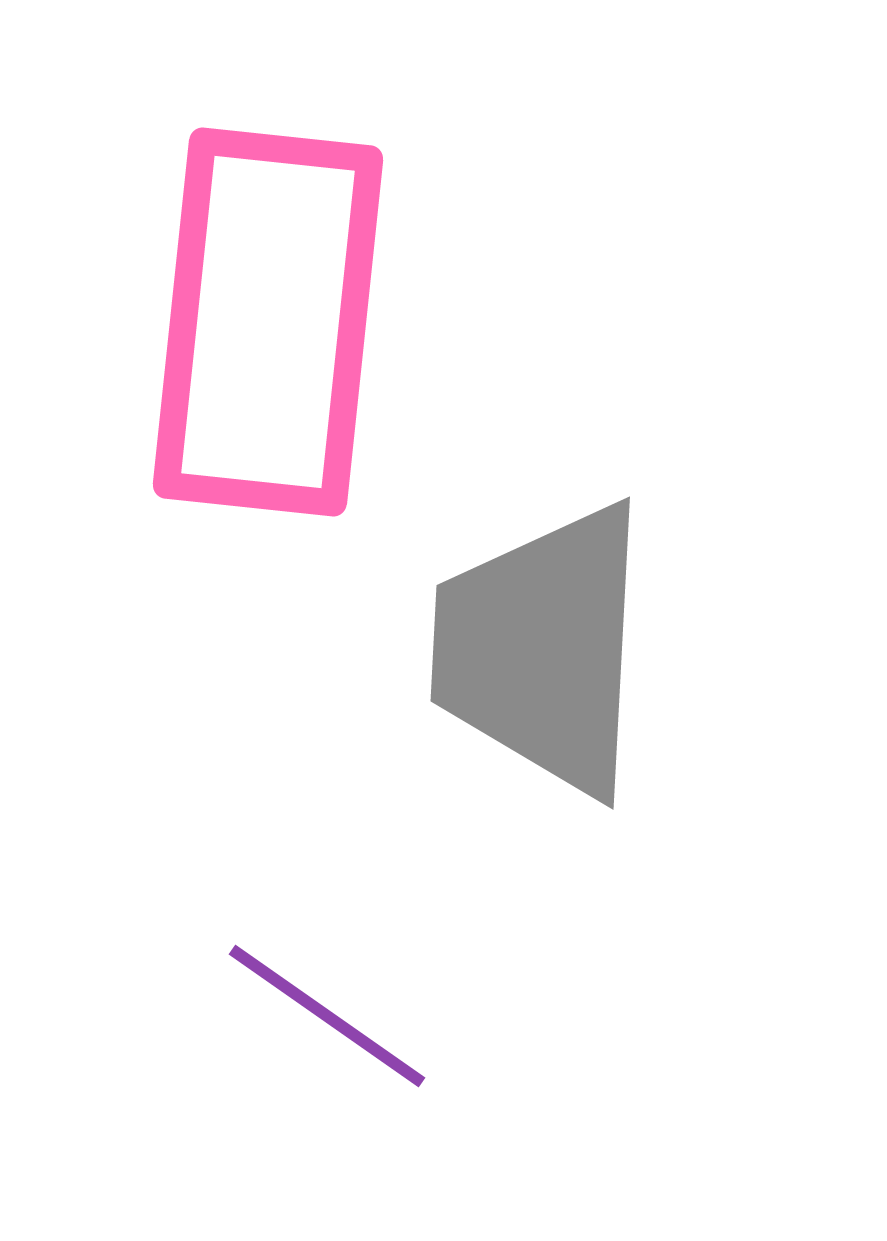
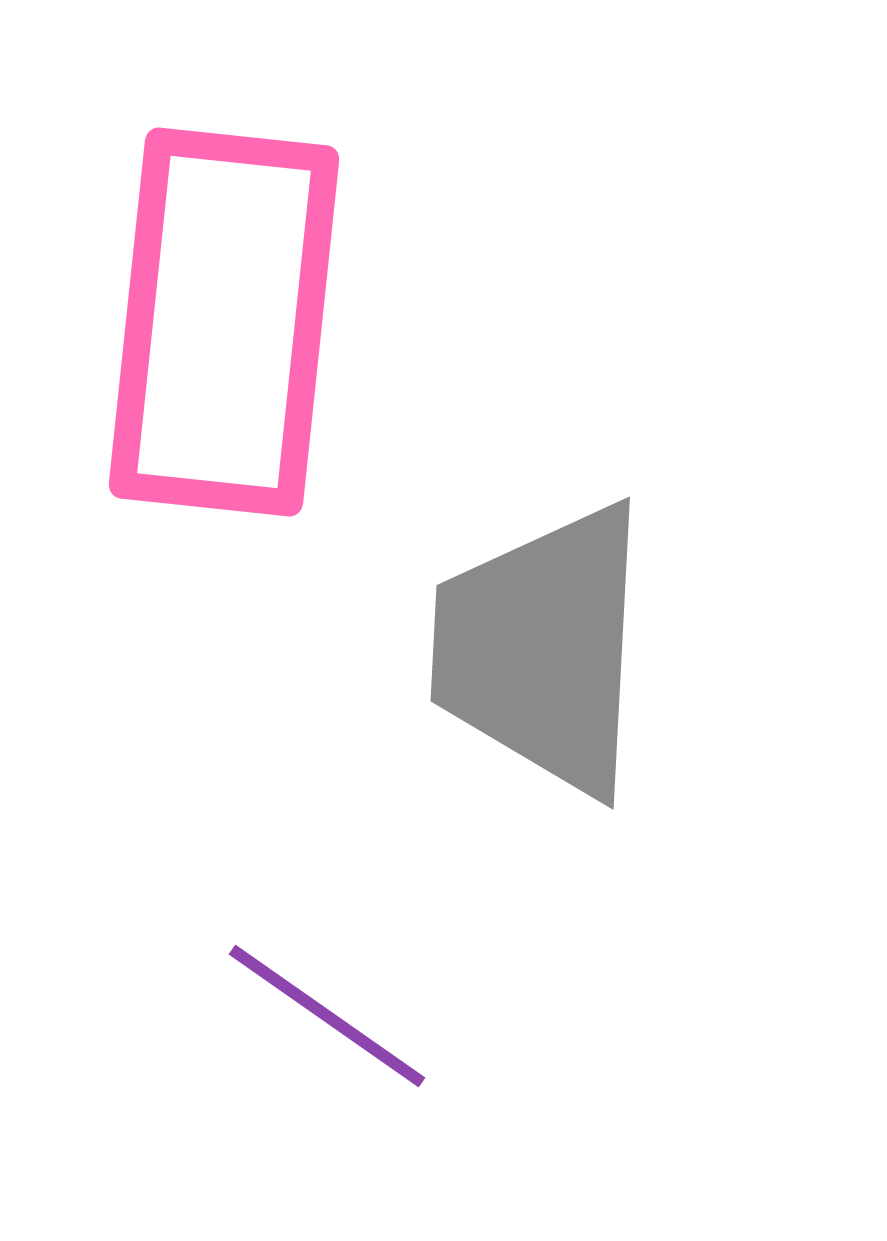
pink rectangle: moved 44 px left
